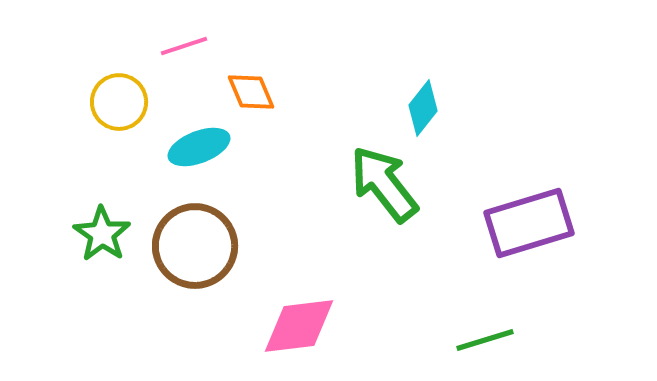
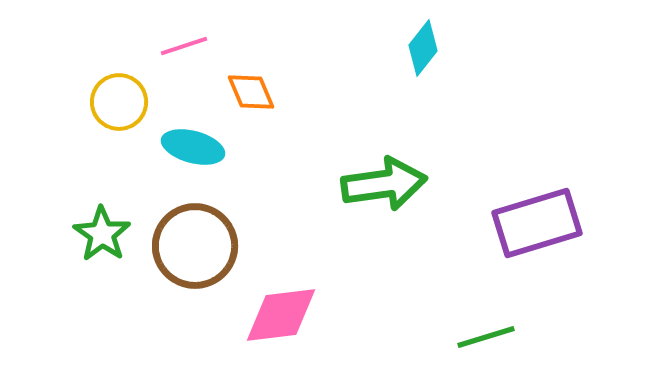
cyan diamond: moved 60 px up
cyan ellipse: moved 6 px left; rotated 36 degrees clockwise
green arrow: rotated 120 degrees clockwise
purple rectangle: moved 8 px right
pink diamond: moved 18 px left, 11 px up
green line: moved 1 px right, 3 px up
